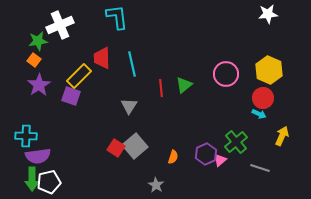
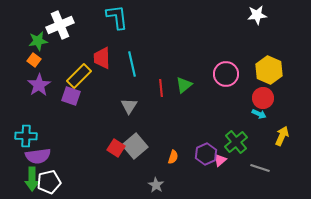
white star: moved 11 px left, 1 px down
